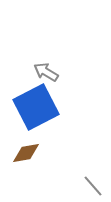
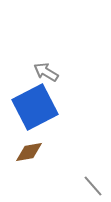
blue square: moved 1 px left
brown diamond: moved 3 px right, 1 px up
